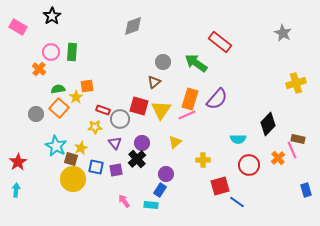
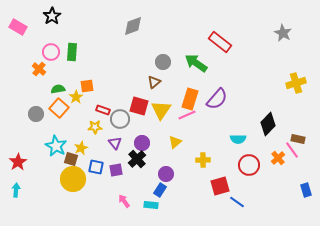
pink line at (292, 150): rotated 12 degrees counterclockwise
